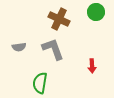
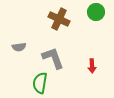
gray L-shape: moved 9 px down
